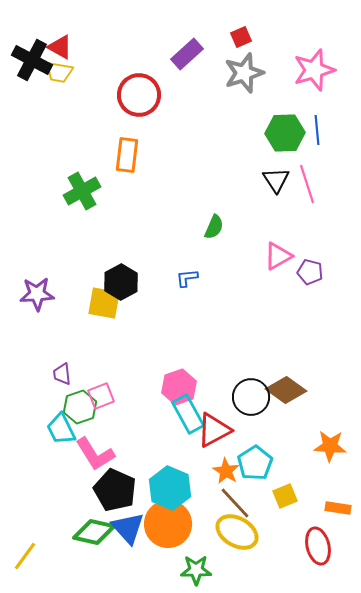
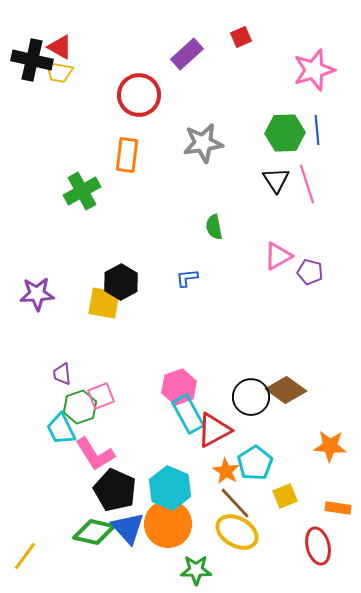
black cross at (32, 60): rotated 15 degrees counterclockwise
gray star at (244, 73): moved 41 px left, 70 px down; rotated 9 degrees clockwise
green semicircle at (214, 227): rotated 145 degrees clockwise
